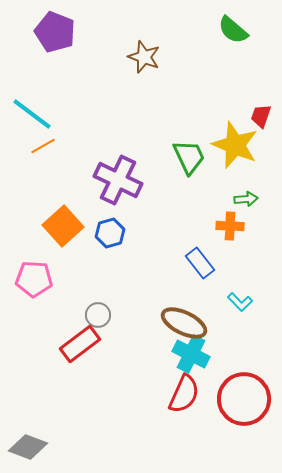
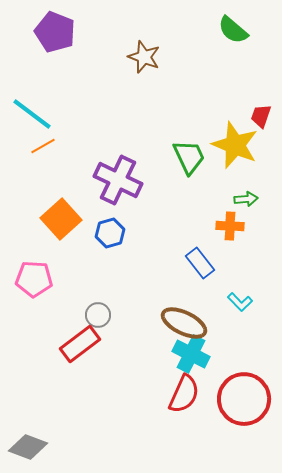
orange square: moved 2 px left, 7 px up
